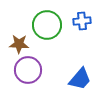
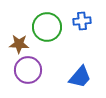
green circle: moved 2 px down
blue trapezoid: moved 2 px up
